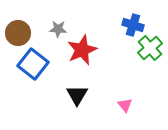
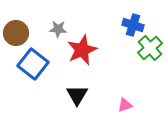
brown circle: moved 2 px left
pink triangle: rotated 49 degrees clockwise
